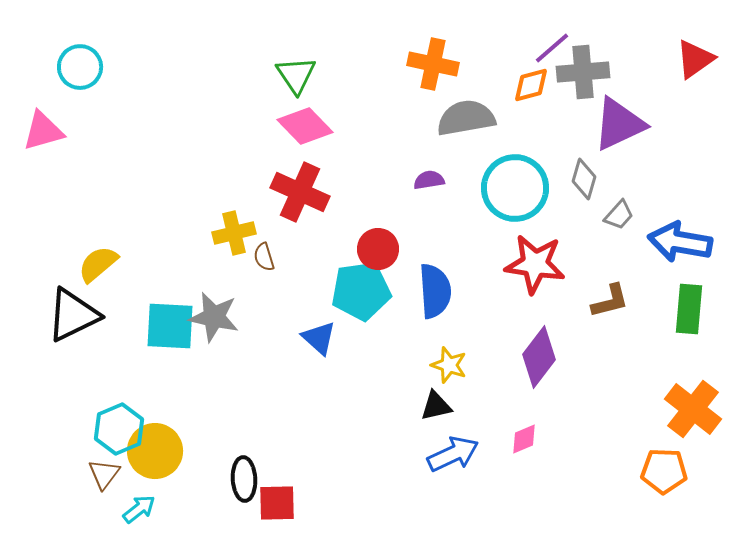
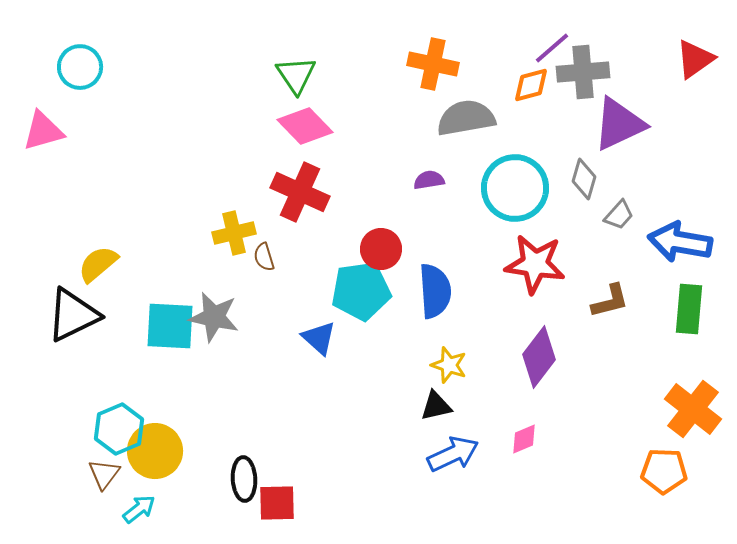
red circle at (378, 249): moved 3 px right
